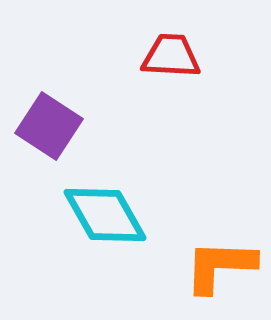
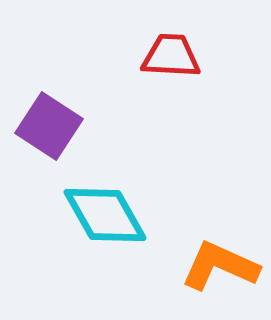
orange L-shape: rotated 22 degrees clockwise
